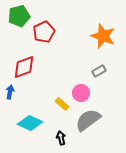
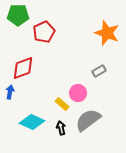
green pentagon: moved 1 px left, 1 px up; rotated 15 degrees clockwise
orange star: moved 4 px right, 3 px up
red diamond: moved 1 px left, 1 px down
pink circle: moved 3 px left
cyan diamond: moved 2 px right, 1 px up
black arrow: moved 10 px up
